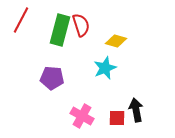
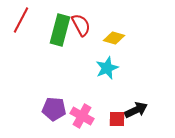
red semicircle: rotated 10 degrees counterclockwise
yellow diamond: moved 2 px left, 3 px up
cyan star: moved 2 px right
purple pentagon: moved 2 px right, 31 px down
black arrow: rotated 75 degrees clockwise
red square: moved 1 px down
